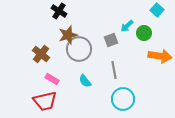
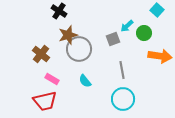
gray square: moved 2 px right, 1 px up
gray line: moved 8 px right
